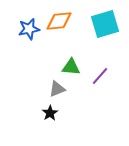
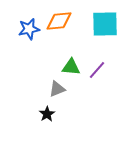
cyan square: rotated 16 degrees clockwise
purple line: moved 3 px left, 6 px up
black star: moved 3 px left, 1 px down
